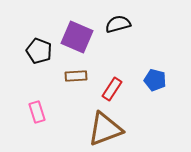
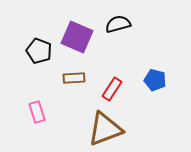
brown rectangle: moved 2 px left, 2 px down
